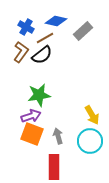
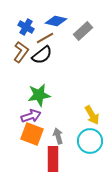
red rectangle: moved 1 px left, 8 px up
